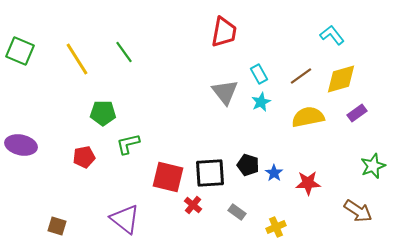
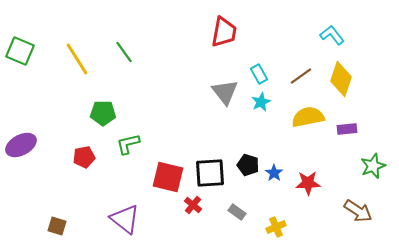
yellow diamond: rotated 56 degrees counterclockwise
purple rectangle: moved 10 px left, 16 px down; rotated 30 degrees clockwise
purple ellipse: rotated 40 degrees counterclockwise
